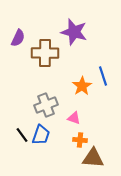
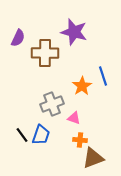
gray cross: moved 6 px right, 1 px up
brown triangle: rotated 25 degrees counterclockwise
